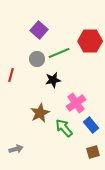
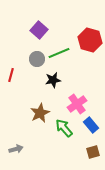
red hexagon: moved 1 px up; rotated 15 degrees clockwise
pink cross: moved 1 px right, 1 px down
